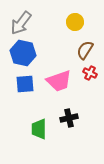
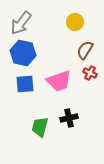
green trapezoid: moved 1 px right, 2 px up; rotated 15 degrees clockwise
